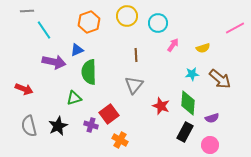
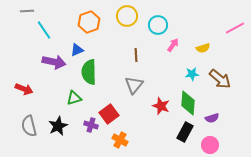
cyan circle: moved 2 px down
